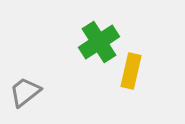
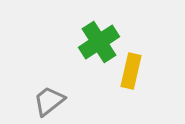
gray trapezoid: moved 24 px right, 9 px down
